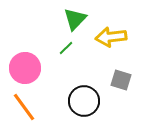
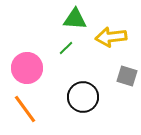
green triangle: rotated 50 degrees clockwise
pink circle: moved 2 px right
gray square: moved 6 px right, 4 px up
black circle: moved 1 px left, 4 px up
orange line: moved 1 px right, 2 px down
